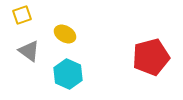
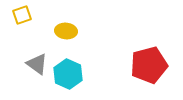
yellow ellipse: moved 1 px right, 3 px up; rotated 25 degrees counterclockwise
gray triangle: moved 8 px right, 13 px down
red pentagon: moved 2 px left, 8 px down
